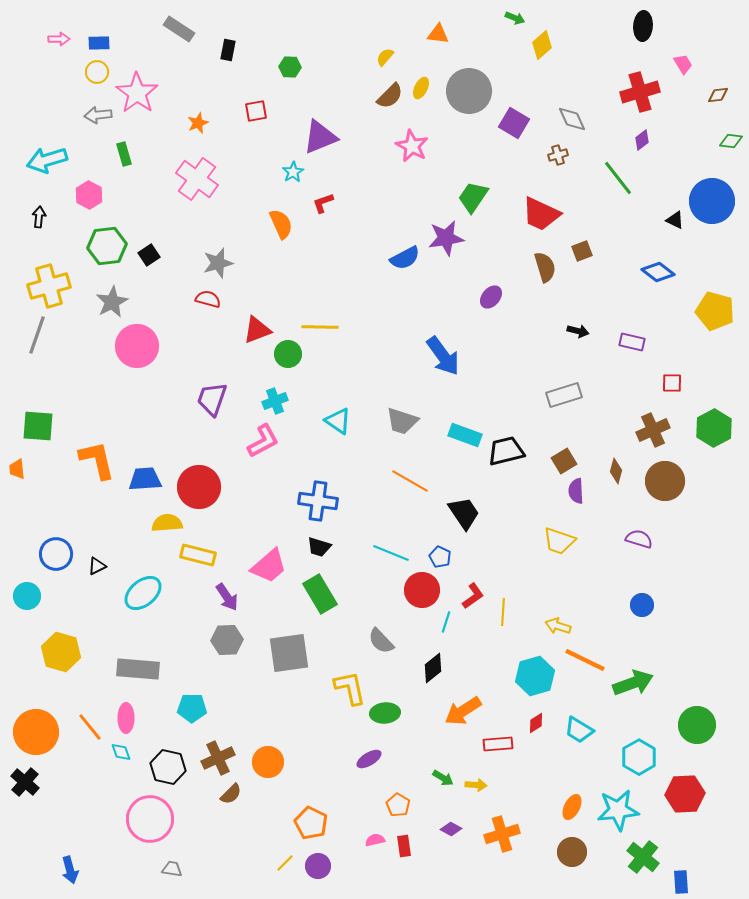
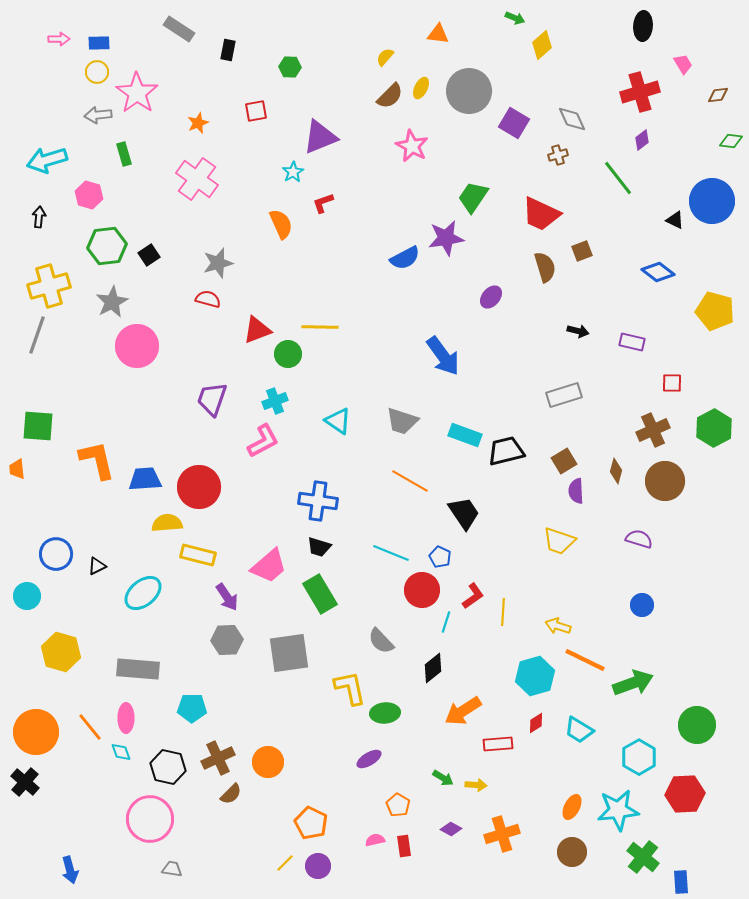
pink hexagon at (89, 195): rotated 12 degrees counterclockwise
